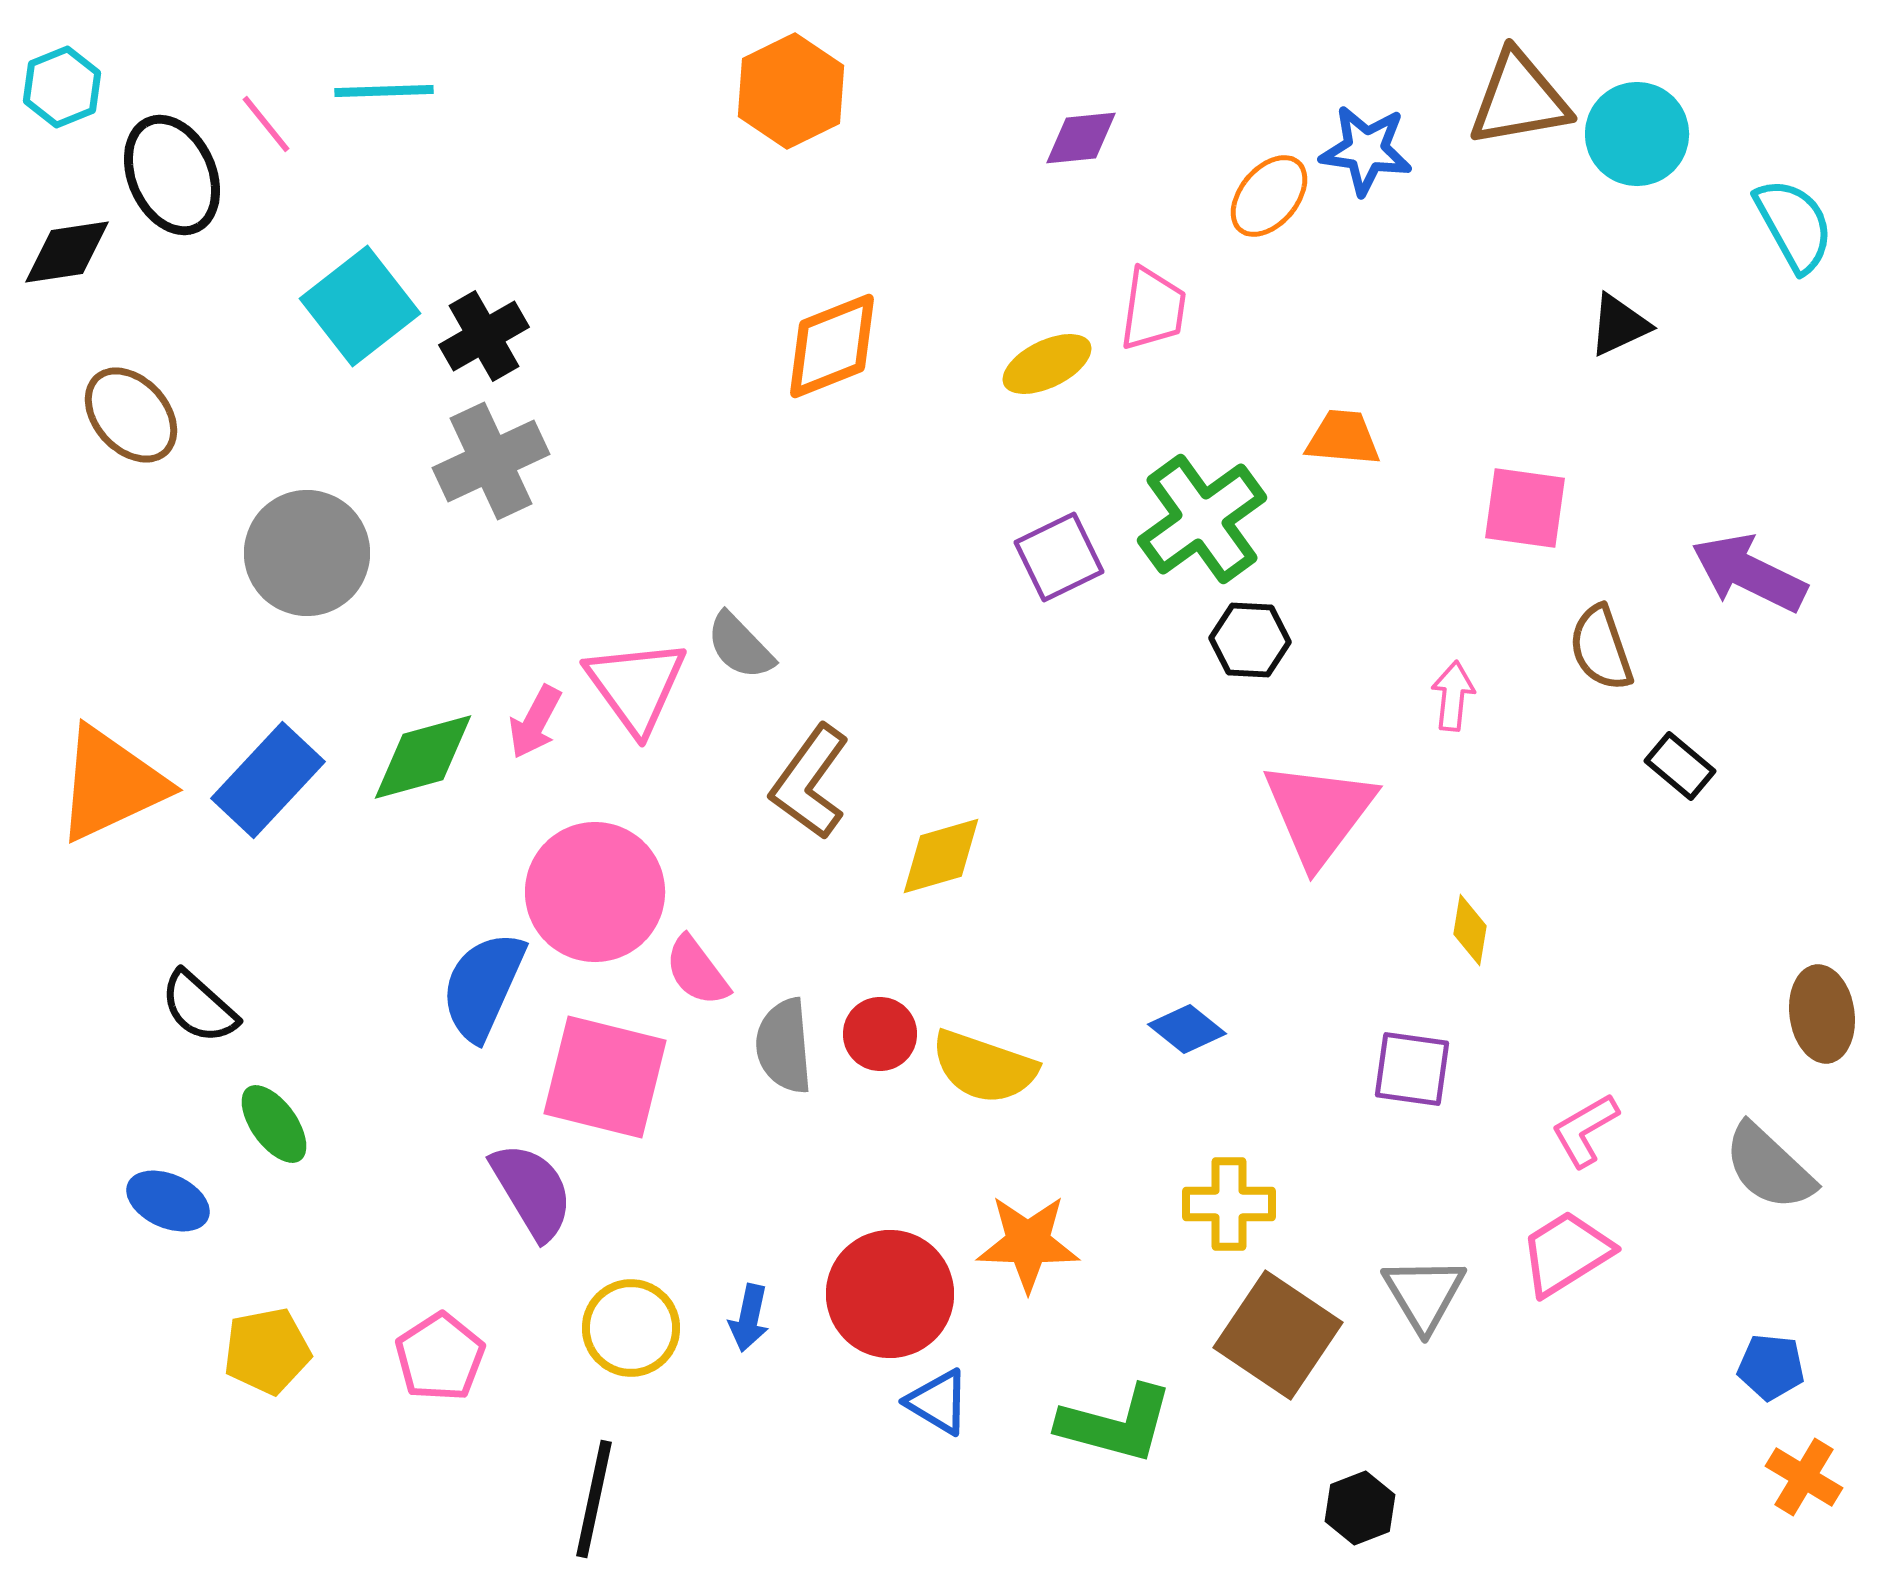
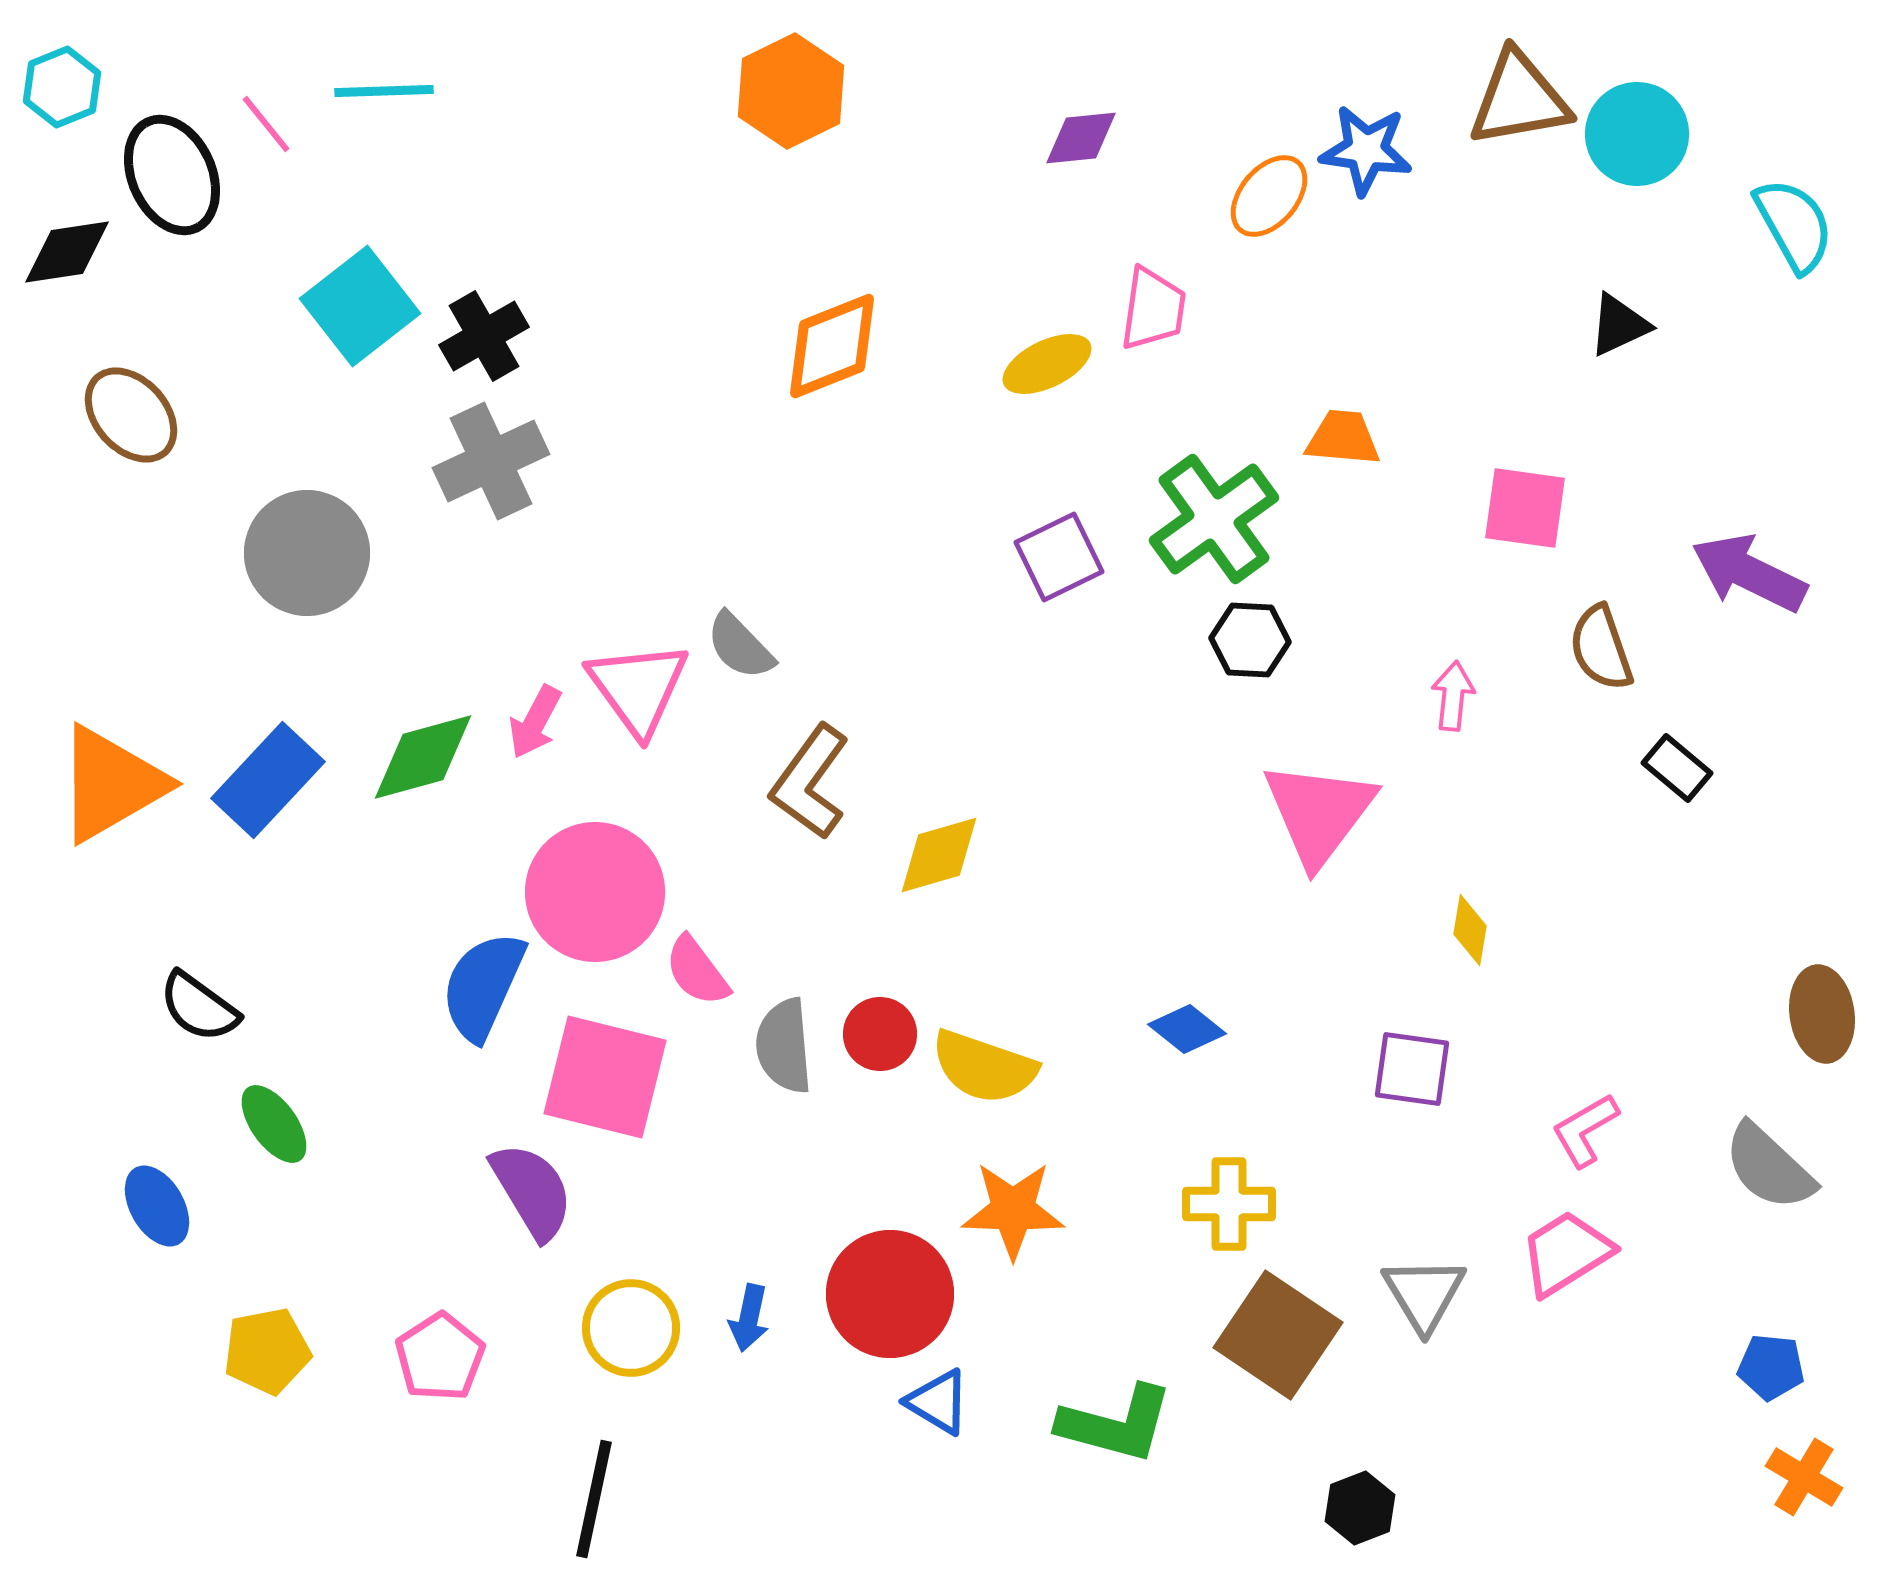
green cross at (1202, 519): moved 12 px right
pink triangle at (636, 686): moved 2 px right, 2 px down
black rectangle at (1680, 766): moved 3 px left, 2 px down
orange triangle at (111, 784): rotated 5 degrees counterclockwise
yellow diamond at (941, 856): moved 2 px left, 1 px up
black semicircle at (199, 1007): rotated 6 degrees counterclockwise
blue ellipse at (168, 1201): moved 11 px left, 5 px down; rotated 36 degrees clockwise
orange star at (1028, 1243): moved 15 px left, 33 px up
